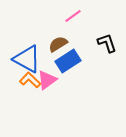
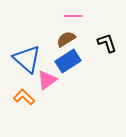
pink line: rotated 36 degrees clockwise
brown semicircle: moved 8 px right, 5 px up
blue triangle: rotated 12 degrees clockwise
orange L-shape: moved 6 px left, 17 px down
